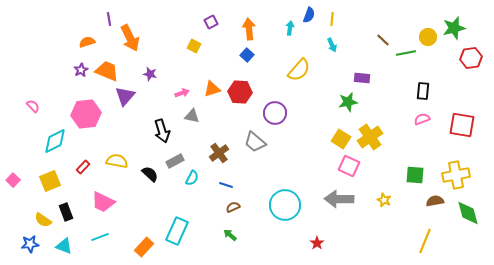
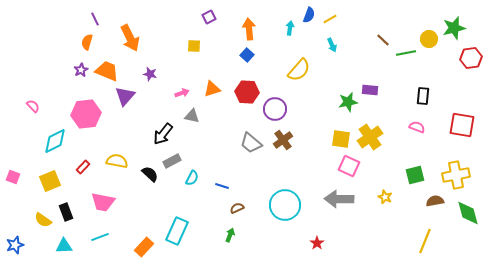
purple line at (109, 19): moved 14 px left; rotated 16 degrees counterclockwise
yellow line at (332, 19): moved 2 px left; rotated 56 degrees clockwise
purple square at (211, 22): moved 2 px left, 5 px up
yellow circle at (428, 37): moved 1 px right, 2 px down
orange semicircle at (87, 42): rotated 56 degrees counterclockwise
yellow square at (194, 46): rotated 24 degrees counterclockwise
purple rectangle at (362, 78): moved 8 px right, 12 px down
black rectangle at (423, 91): moved 5 px down
red hexagon at (240, 92): moved 7 px right
purple circle at (275, 113): moved 4 px up
pink semicircle at (422, 119): moved 5 px left, 8 px down; rotated 42 degrees clockwise
black arrow at (162, 131): moved 1 px right, 3 px down; rotated 55 degrees clockwise
yellow square at (341, 139): rotated 24 degrees counterclockwise
gray trapezoid at (255, 142): moved 4 px left, 1 px down
brown cross at (219, 153): moved 64 px right, 13 px up
gray rectangle at (175, 161): moved 3 px left
green square at (415, 175): rotated 18 degrees counterclockwise
pink square at (13, 180): moved 3 px up; rotated 24 degrees counterclockwise
blue line at (226, 185): moved 4 px left, 1 px down
yellow star at (384, 200): moved 1 px right, 3 px up
pink trapezoid at (103, 202): rotated 15 degrees counterclockwise
brown semicircle at (233, 207): moved 4 px right, 1 px down
green arrow at (230, 235): rotated 72 degrees clockwise
blue star at (30, 244): moved 15 px left, 1 px down; rotated 12 degrees counterclockwise
cyan triangle at (64, 246): rotated 24 degrees counterclockwise
